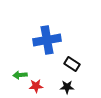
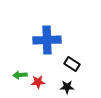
blue cross: rotated 8 degrees clockwise
red star: moved 2 px right, 4 px up
